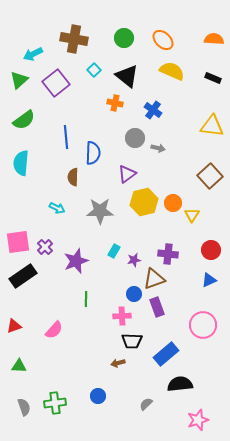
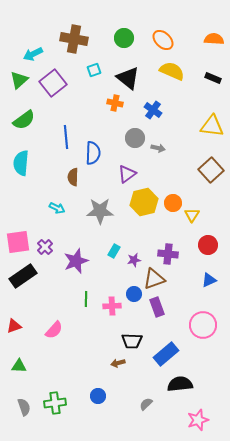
cyan square at (94, 70): rotated 24 degrees clockwise
black triangle at (127, 76): moved 1 px right, 2 px down
purple square at (56, 83): moved 3 px left
brown square at (210, 176): moved 1 px right, 6 px up
red circle at (211, 250): moved 3 px left, 5 px up
pink cross at (122, 316): moved 10 px left, 10 px up
